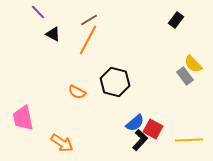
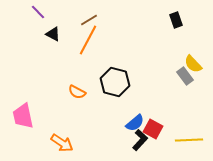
black rectangle: rotated 56 degrees counterclockwise
pink trapezoid: moved 2 px up
